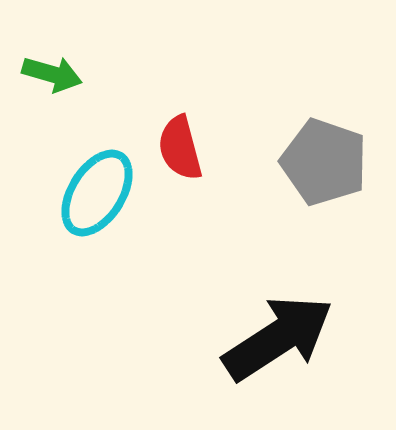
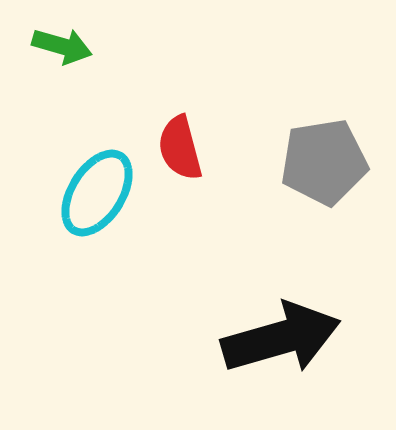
green arrow: moved 10 px right, 28 px up
gray pentagon: rotated 28 degrees counterclockwise
black arrow: moved 3 px right; rotated 17 degrees clockwise
